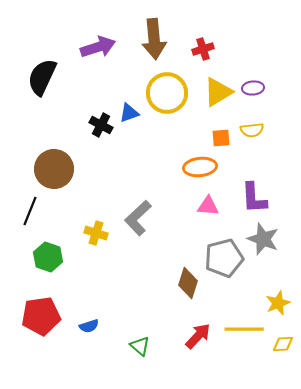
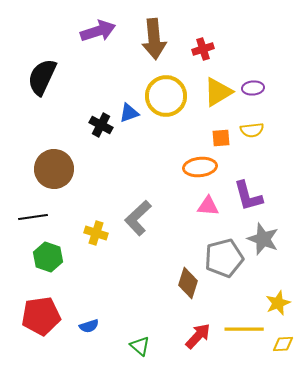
purple arrow: moved 16 px up
yellow circle: moved 1 px left, 3 px down
purple L-shape: moved 6 px left, 2 px up; rotated 12 degrees counterclockwise
black line: moved 3 px right, 6 px down; rotated 60 degrees clockwise
